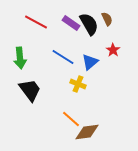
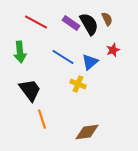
red star: rotated 16 degrees clockwise
green arrow: moved 6 px up
orange line: moved 29 px left; rotated 30 degrees clockwise
